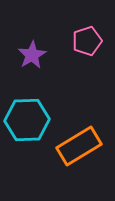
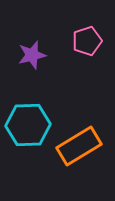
purple star: rotated 16 degrees clockwise
cyan hexagon: moved 1 px right, 5 px down
